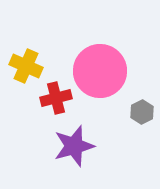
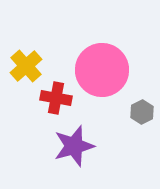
yellow cross: rotated 24 degrees clockwise
pink circle: moved 2 px right, 1 px up
red cross: rotated 24 degrees clockwise
